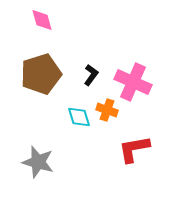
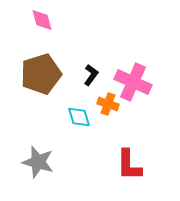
orange cross: moved 1 px right, 6 px up
red L-shape: moved 5 px left, 16 px down; rotated 80 degrees counterclockwise
